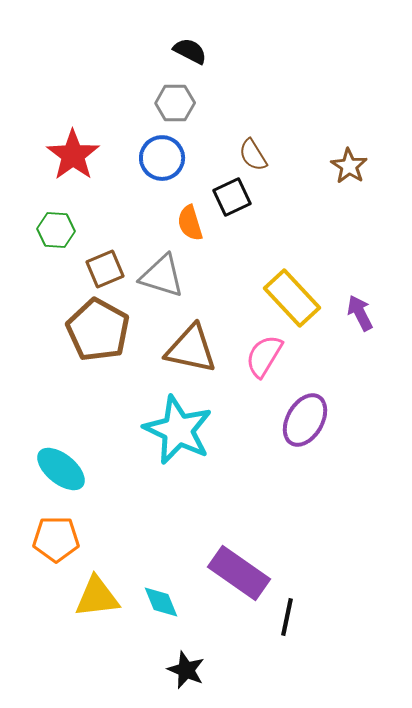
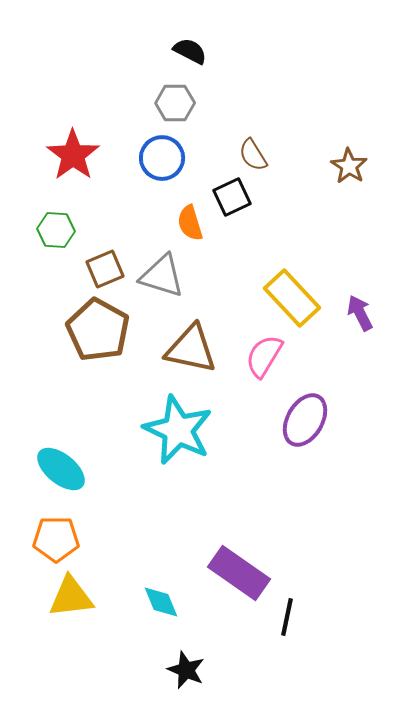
yellow triangle: moved 26 px left
